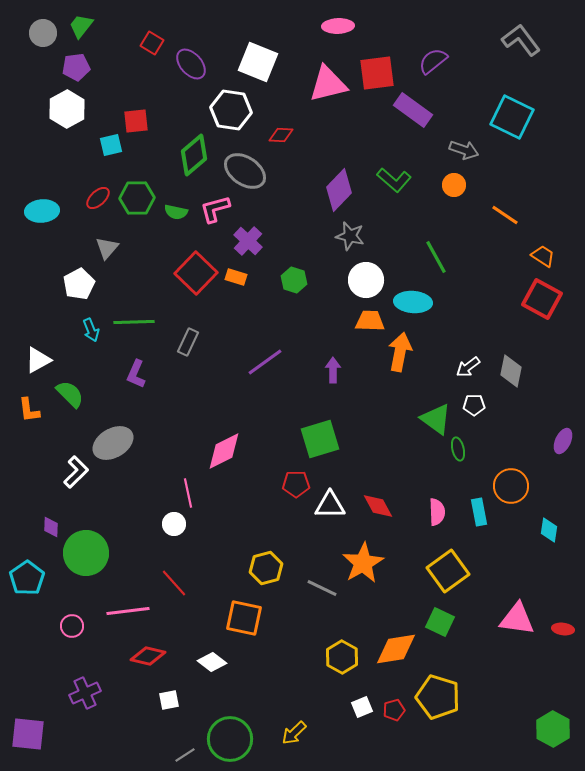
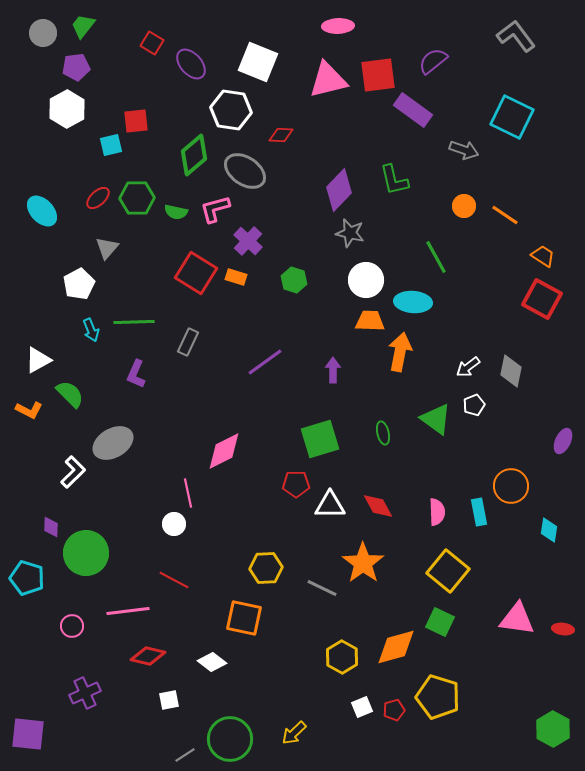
green trapezoid at (81, 26): moved 2 px right
gray L-shape at (521, 40): moved 5 px left, 4 px up
red square at (377, 73): moved 1 px right, 2 px down
pink triangle at (328, 84): moved 4 px up
green L-shape at (394, 180): rotated 36 degrees clockwise
orange circle at (454, 185): moved 10 px right, 21 px down
cyan ellipse at (42, 211): rotated 52 degrees clockwise
gray star at (350, 236): moved 3 px up
red square at (196, 273): rotated 12 degrees counterclockwise
white pentagon at (474, 405): rotated 20 degrees counterclockwise
orange L-shape at (29, 410): rotated 56 degrees counterclockwise
green ellipse at (458, 449): moved 75 px left, 16 px up
white L-shape at (76, 472): moved 3 px left
orange star at (363, 563): rotated 6 degrees counterclockwise
yellow hexagon at (266, 568): rotated 12 degrees clockwise
yellow square at (448, 571): rotated 15 degrees counterclockwise
cyan pentagon at (27, 578): rotated 20 degrees counterclockwise
red line at (174, 583): moved 3 px up; rotated 20 degrees counterclockwise
orange diamond at (396, 649): moved 2 px up; rotated 6 degrees counterclockwise
